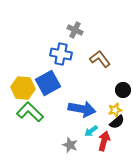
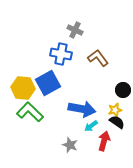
brown L-shape: moved 2 px left, 1 px up
black semicircle: rotated 105 degrees counterclockwise
cyan arrow: moved 5 px up
